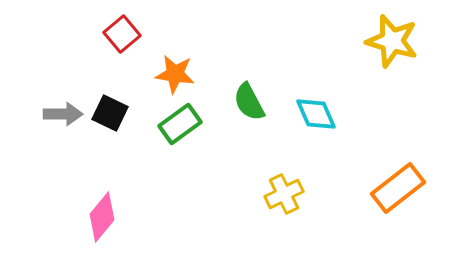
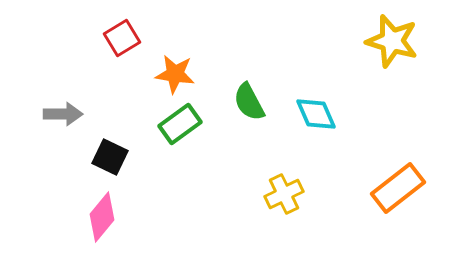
red square: moved 4 px down; rotated 9 degrees clockwise
black square: moved 44 px down
